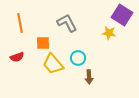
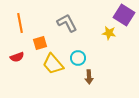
purple square: moved 2 px right
orange square: moved 3 px left; rotated 16 degrees counterclockwise
